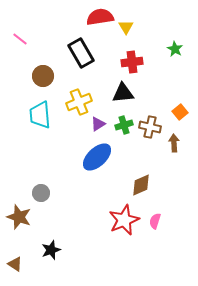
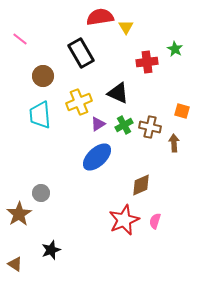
red cross: moved 15 px right
black triangle: moved 5 px left; rotated 30 degrees clockwise
orange square: moved 2 px right, 1 px up; rotated 35 degrees counterclockwise
green cross: rotated 12 degrees counterclockwise
brown star: moved 3 px up; rotated 20 degrees clockwise
